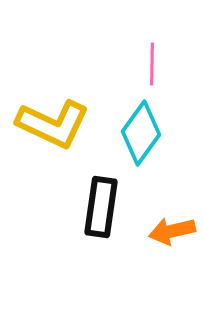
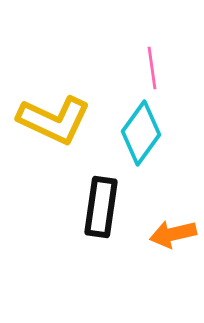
pink line: moved 4 px down; rotated 9 degrees counterclockwise
yellow L-shape: moved 1 px right, 4 px up
orange arrow: moved 1 px right, 3 px down
